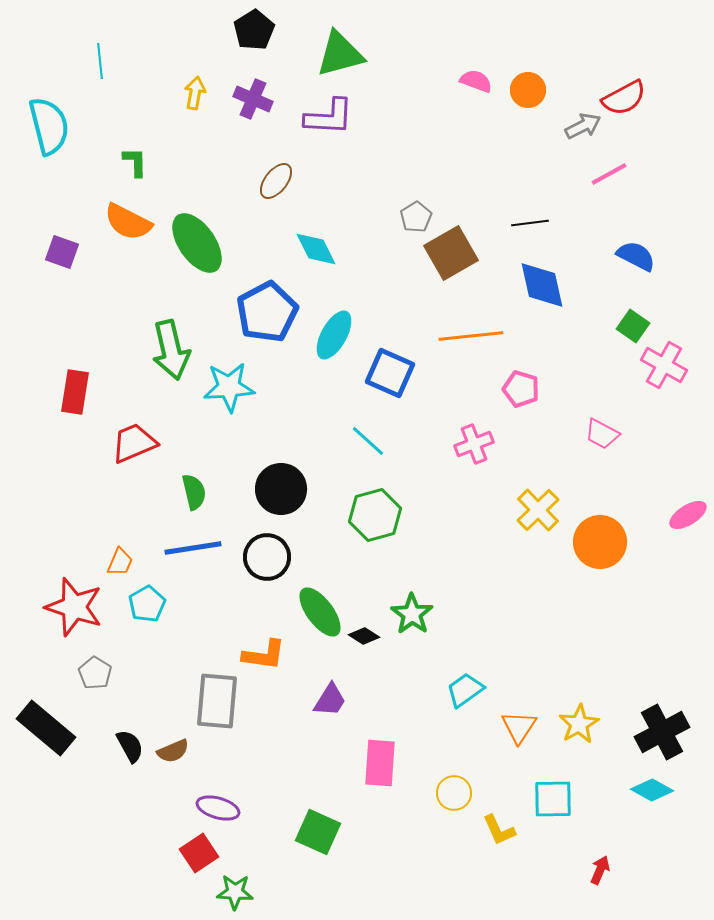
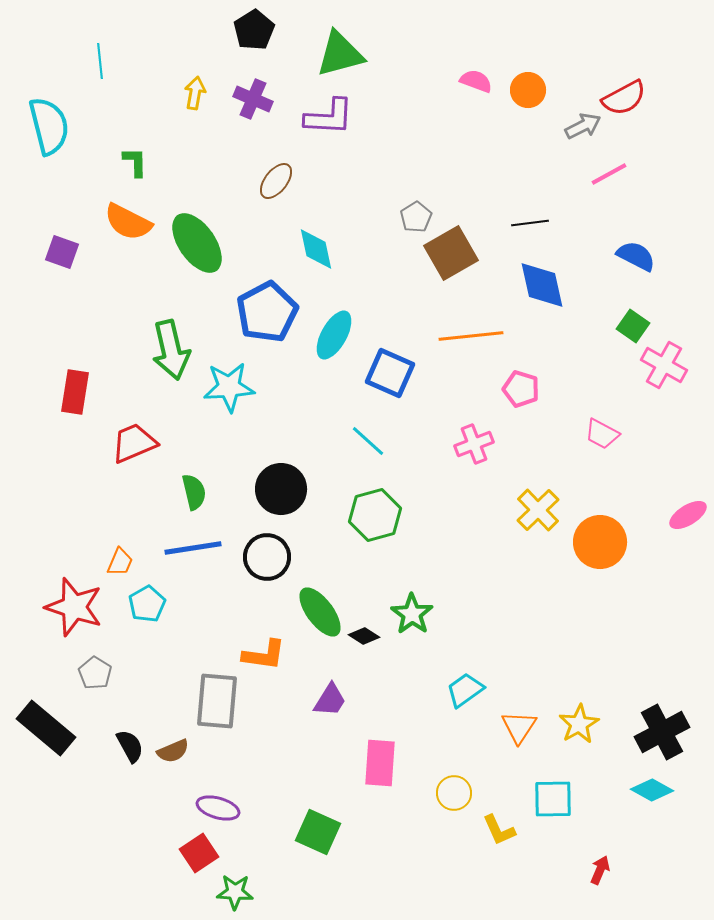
cyan diamond at (316, 249): rotated 15 degrees clockwise
